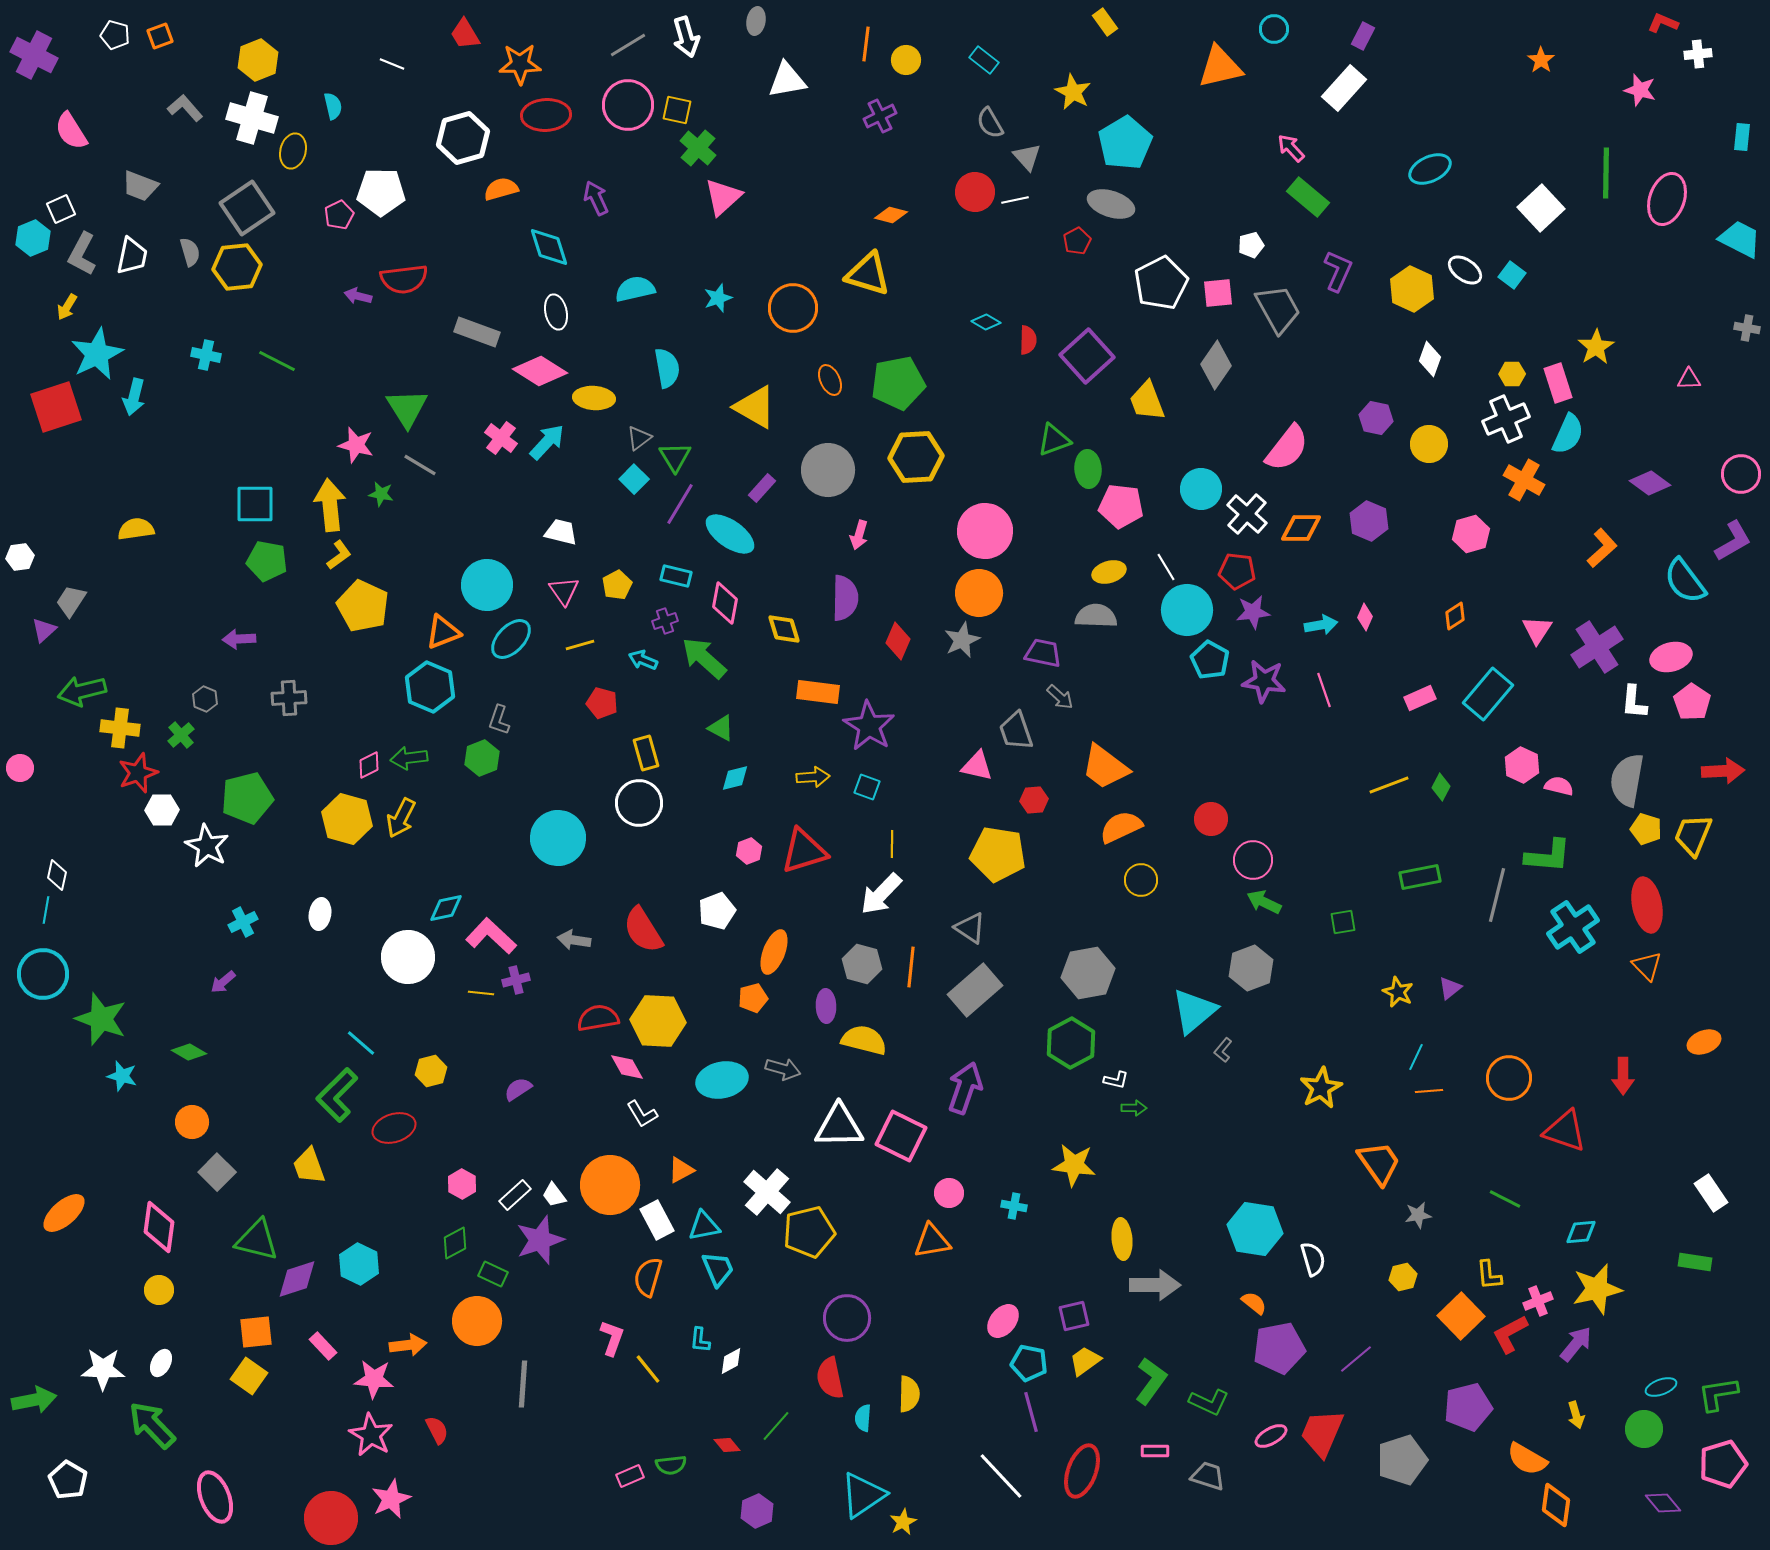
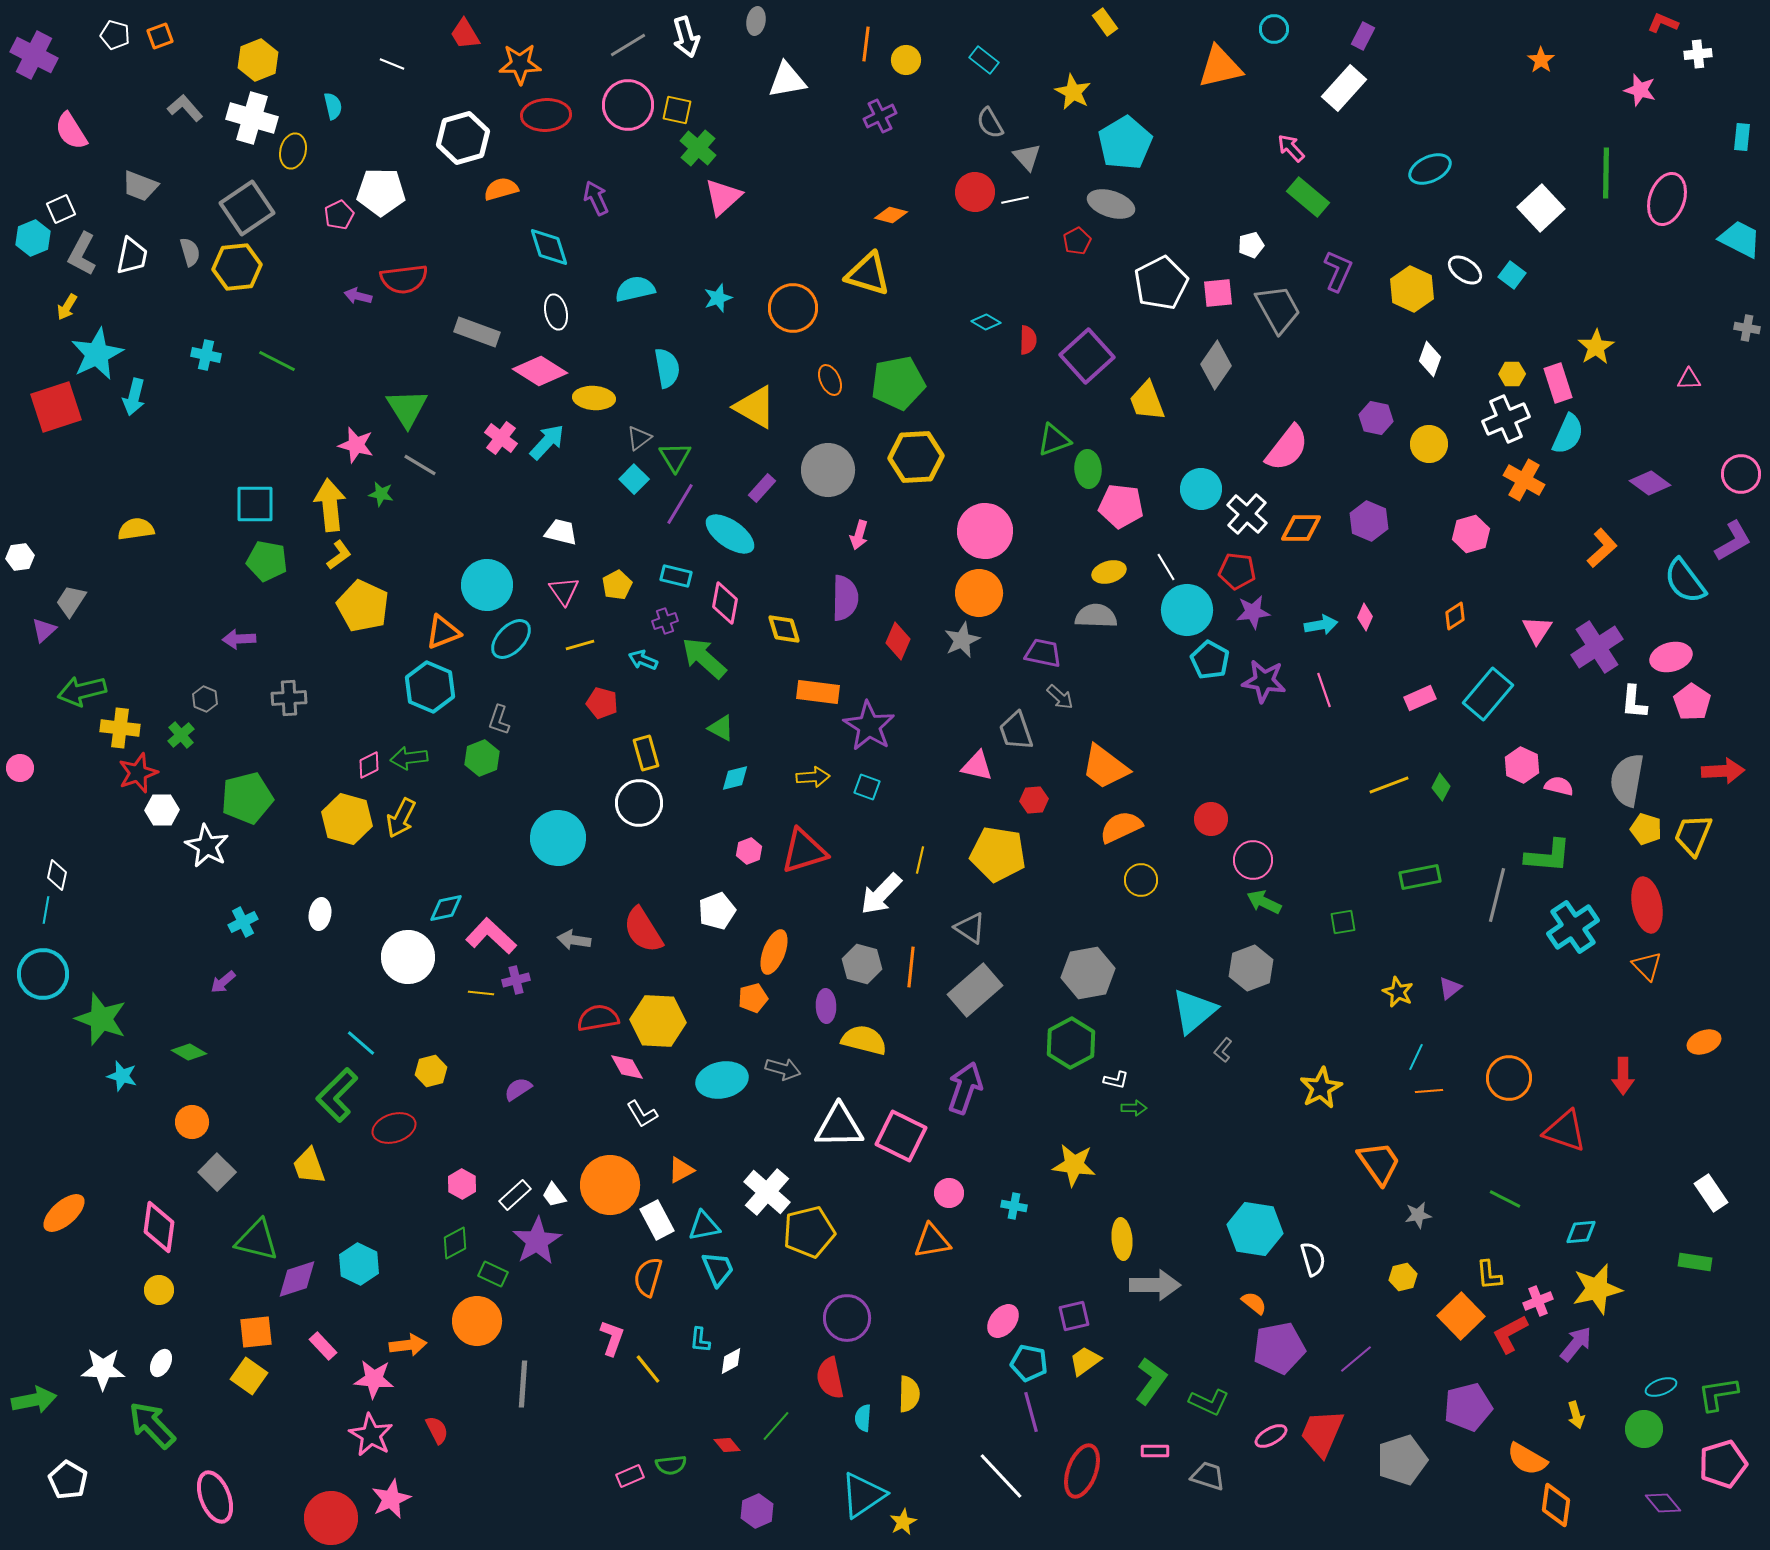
yellow line at (892, 844): moved 28 px right, 16 px down; rotated 12 degrees clockwise
purple star at (540, 1240): moved 3 px left, 1 px down; rotated 12 degrees counterclockwise
